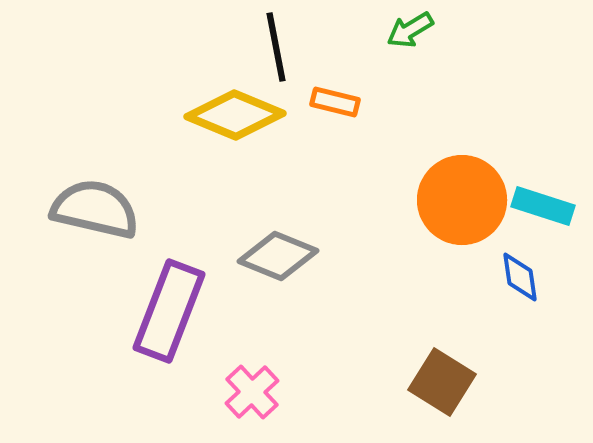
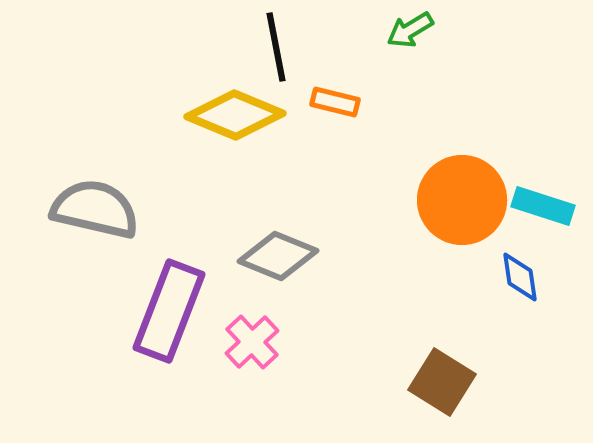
pink cross: moved 50 px up
